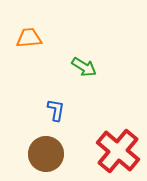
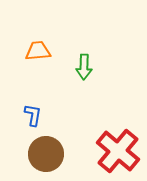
orange trapezoid: moved 9 px right, 13 px down
green arrow: rotated 60 degrees clockwise
blue L-shape: moved 23 px left, 5 px down
